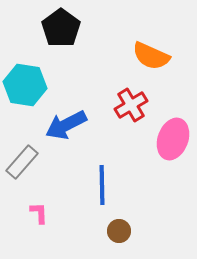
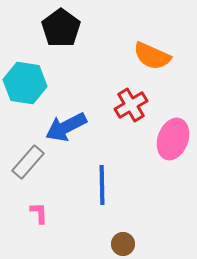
orange semicircle: moved 1 px right
cyan hexagon: moved 2 px up
blue arrow: moved 2 px down
gray rectangle: moved 6 px right
brown circle: moved 4 px right, 13 px down
